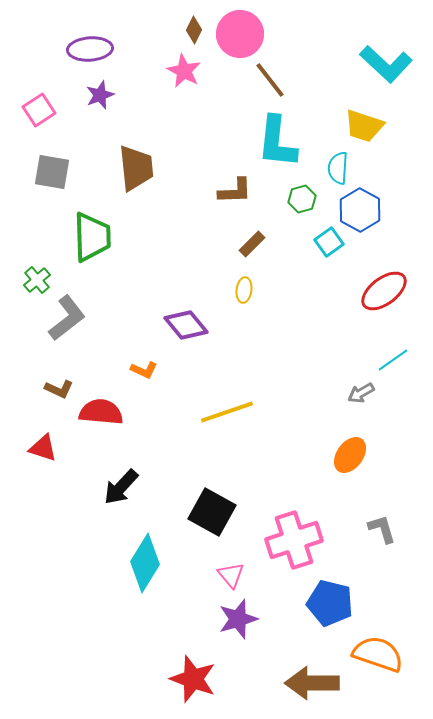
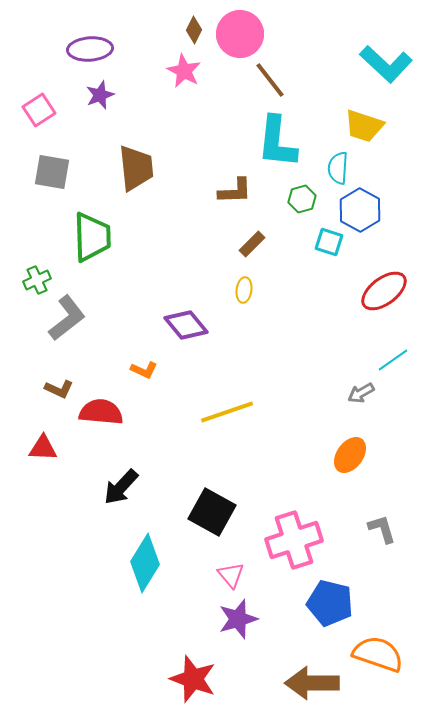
cyan square at (329, 242): rotated 36 degrees counterclockwise
green cross at (37, 280): rotated 16 degrees clockwise
red triangle at (43, 448): rotated 16 degrees counterclockwise
